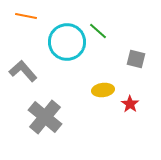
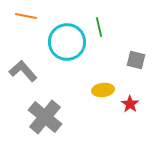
green line: moved 1 px right, 4 px up; rotated 36 degrees clockwise
gray square: moved 1 px down
